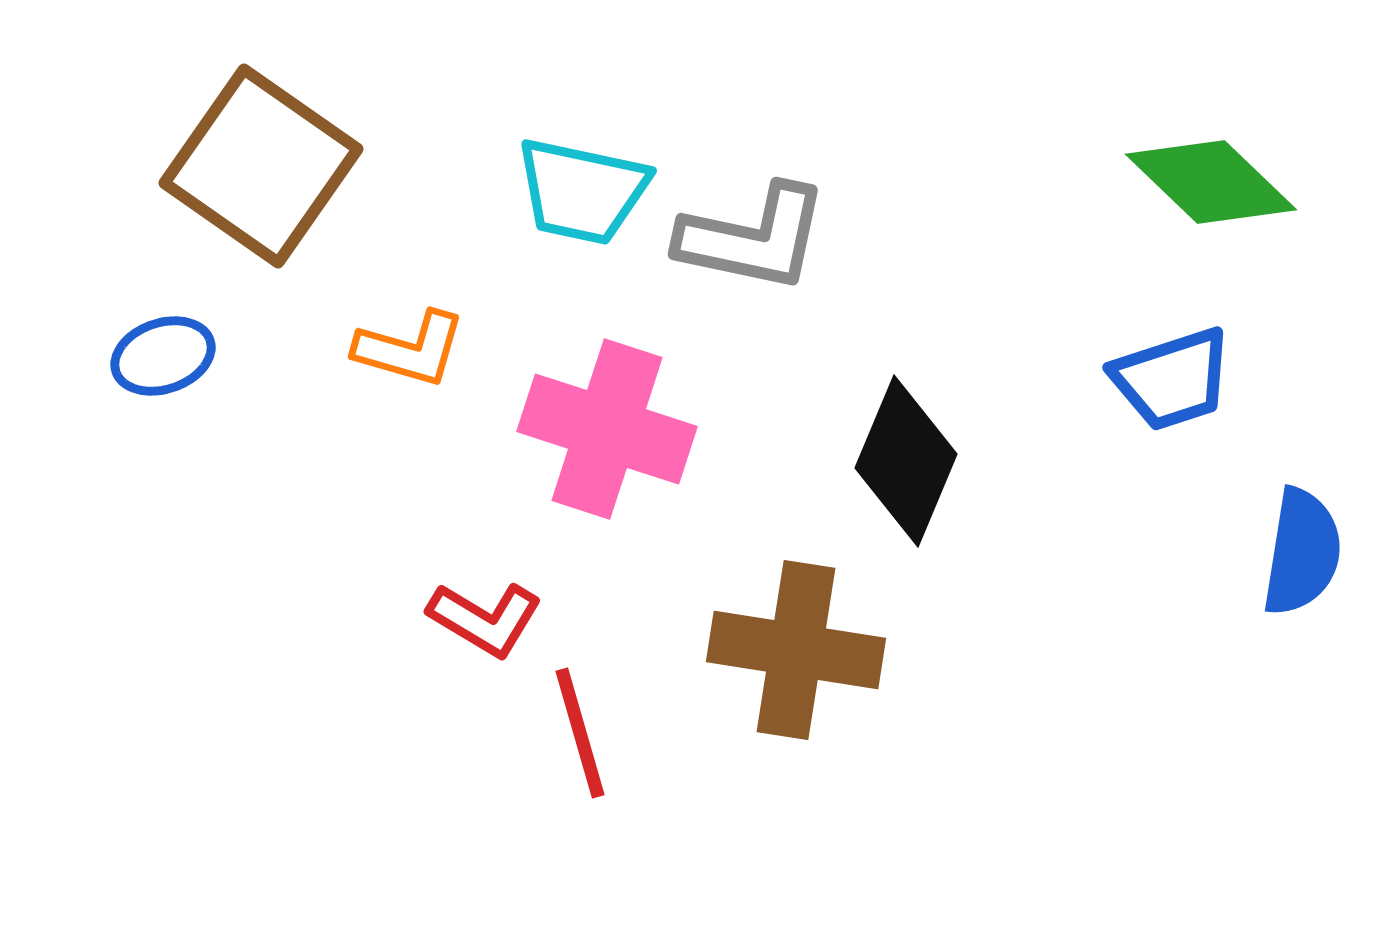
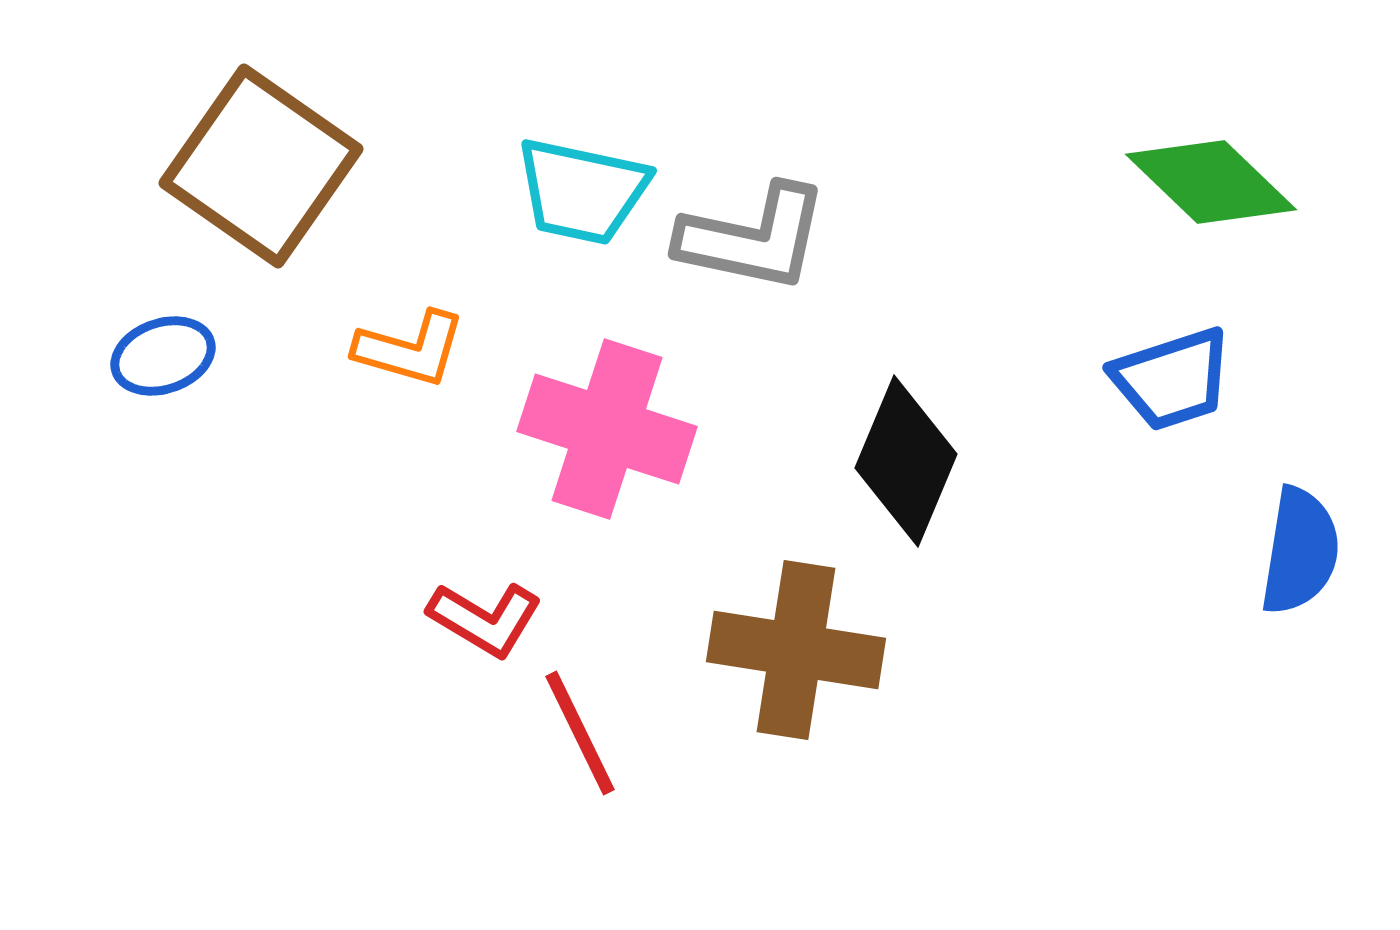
blue semicircle: moved 2 px left, 1 px up
red line: rotated 10 degrees counterclockwise
